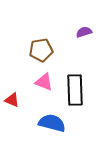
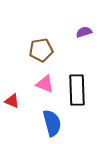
pink triangle: moved 1 px right, 2 px down
black rectangle: moved 2 px right
red triangle: moved 1 px down
blue semicircle: rotated 60 degrees clockwise
